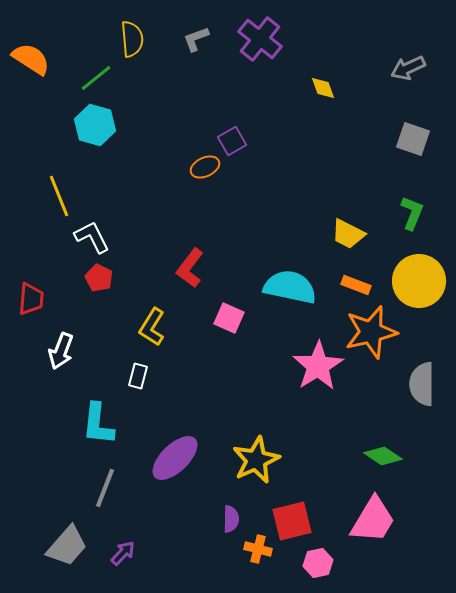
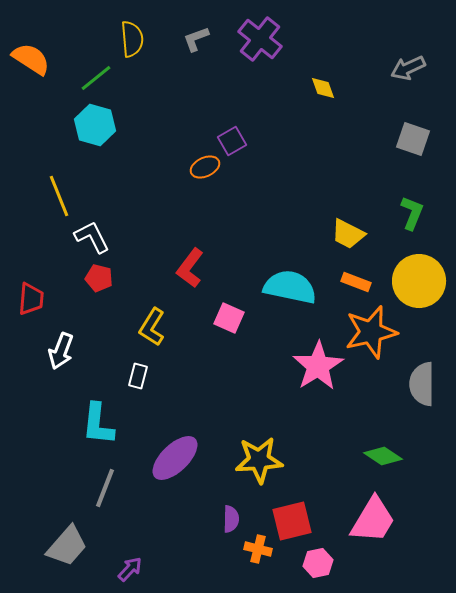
red pentagon: rotated 12 degrees counterclockwise
orange rectangle: moved 3 px up
yellow star: moved 3 px right; rotated 21 degrees clockwise
purple arrow: moved 7 px right, 16 px down
